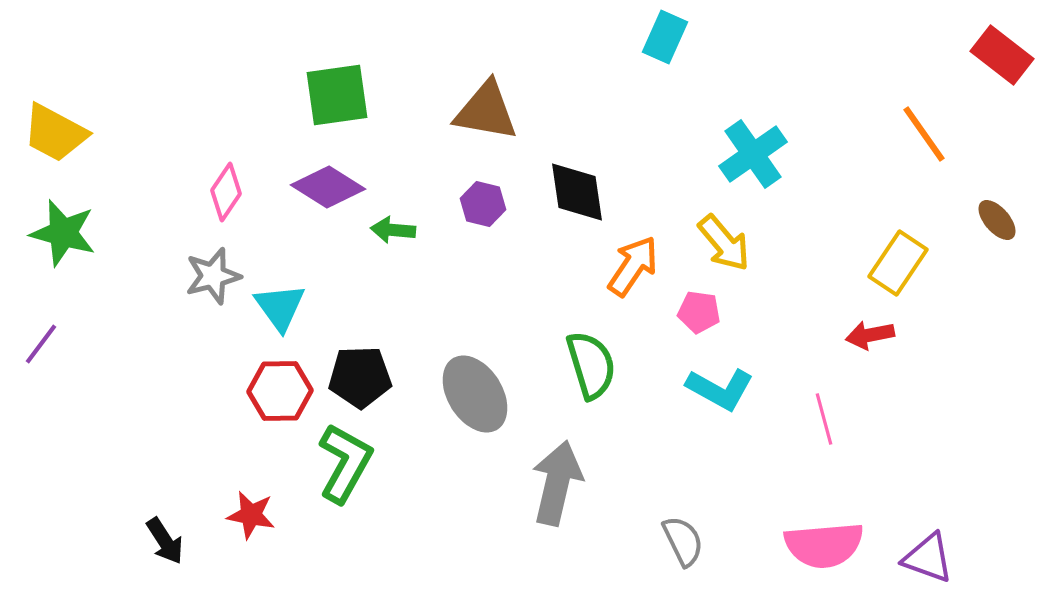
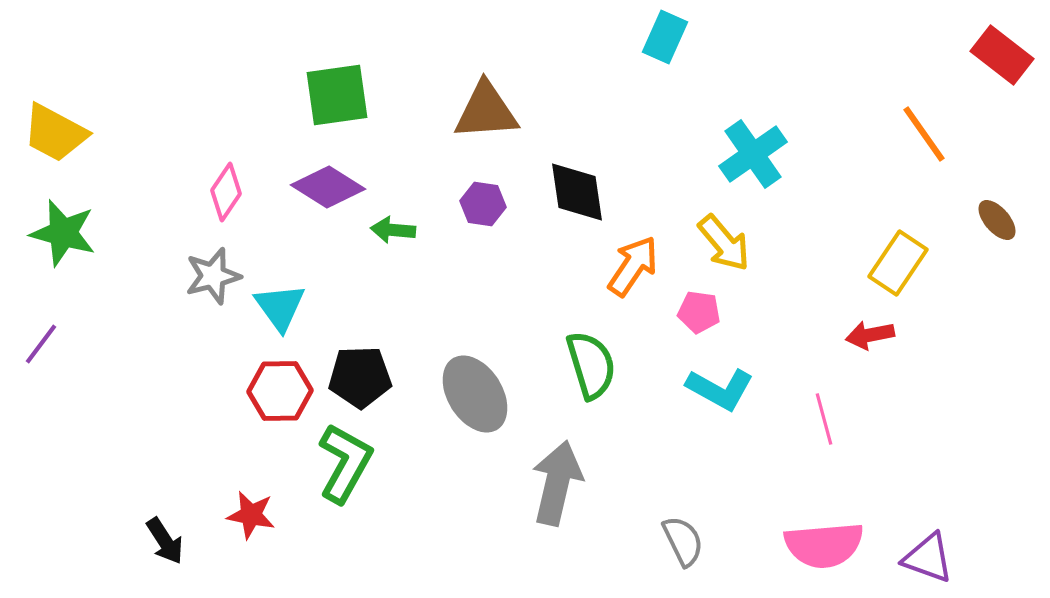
brown triangle: rotated 14 degrees counterclockwise
purple hexagon: rotated 6 degrees counterclockwise
